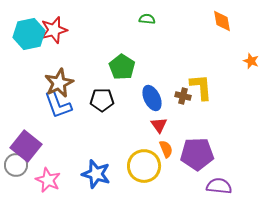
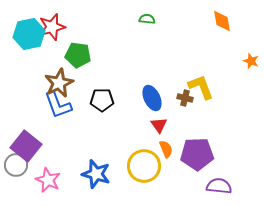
red star: moved 2 px left, 3 px up
green pentagon: moved 44 px left, 12 px up; rotated 25 degrees counterclockwise
yellow L-shape: rotated 16 degrees counterclockwise
brown cross: moved 2 px right, 2 px down
